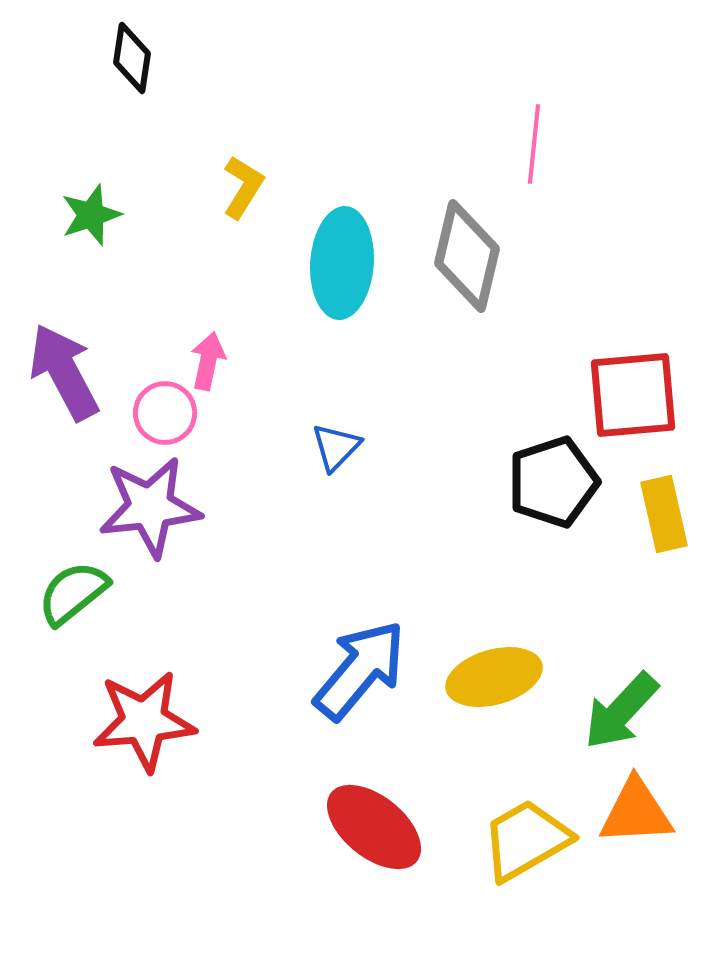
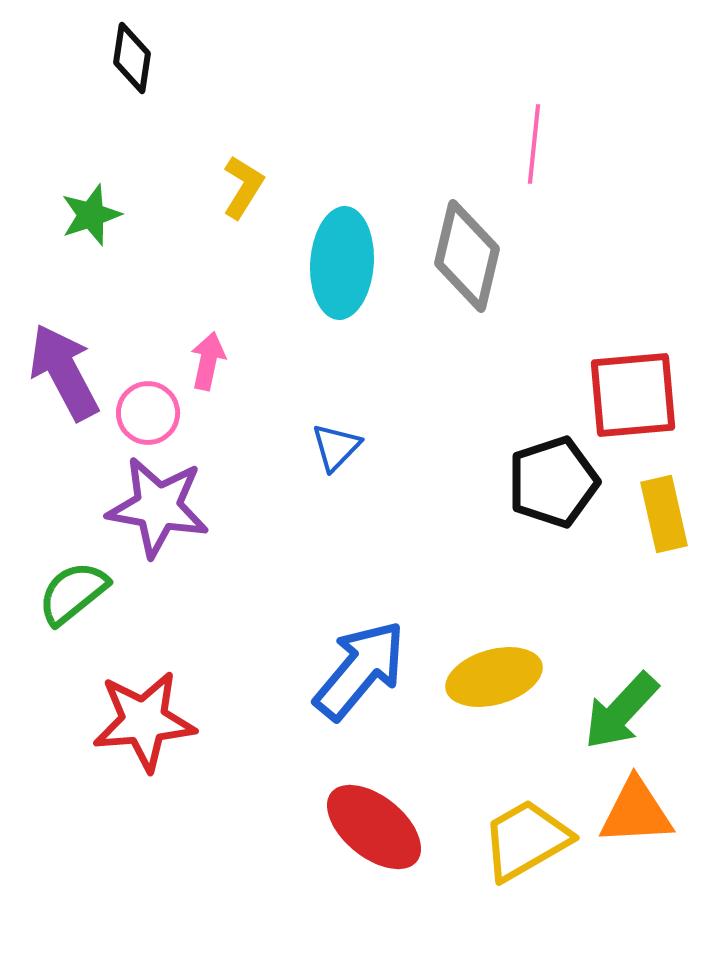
pink circle: moved 17 px left
purple star: moved 8 px right; rotated 16 degrees clockwise
